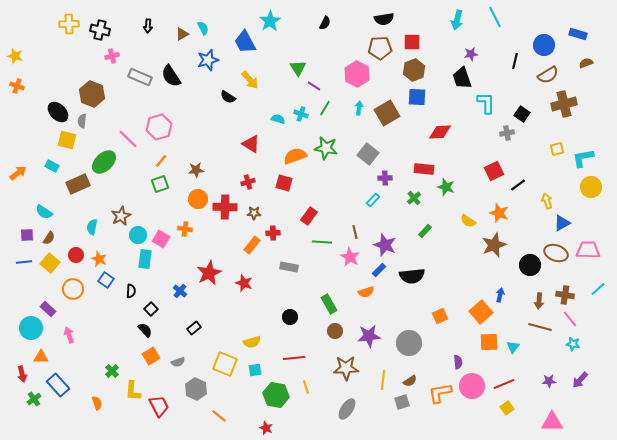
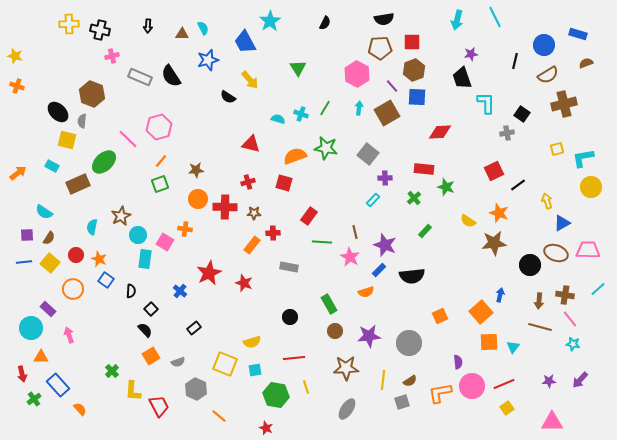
brown triangle at (182, 34): rotated 32 degrees clockwise
purple line at (314, 86): moved 78 px right; rotated 16 degrees clockwise
red triangle at (251, 144): rotated 18 degrees counterclockwise
pink square at (161, 239): moved 4 px right, 3 px down
brown star at (494, 245): moved 2 px up; rotated 15 degrees clockwise
orange semicircle at (97, 403): moved 17 px left, 6 px down; rotated 24 degrees counterclockwise
